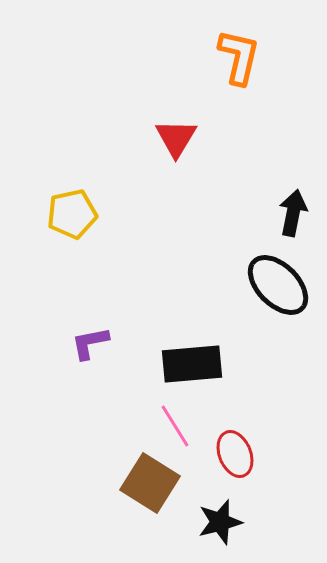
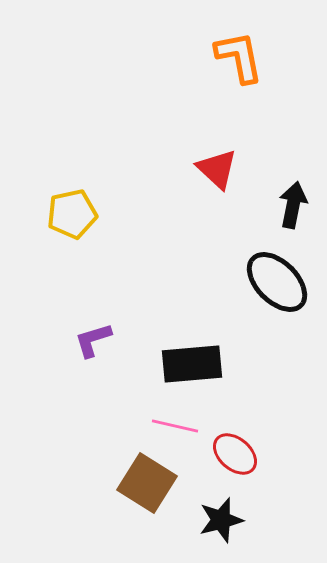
orange L-shape: rotated 24 degrees counterclockwise
red triangle: moved 41 px right, 31 px down; rotated 18 degrees counterclockwise
black arrow: moved 8 px up
black ellipse: moved 1 px left, 3 px up
purple L-shape: moved 3 px right, 3 px up; rotated 6 degrees counterclockwise
pink line: rotated 45 degrees counterclockwise
red ellipse: rotated 27 degrees counterclockwise
brown square: moved 3 px left
black star: moved 1 px right, 2 px up
